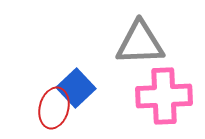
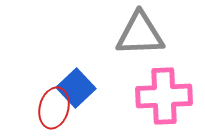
gray triangle: moved 9 px up
